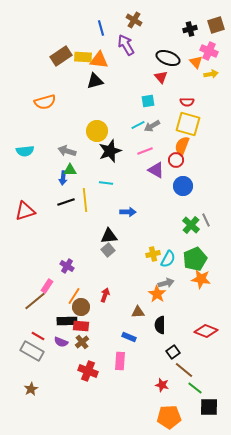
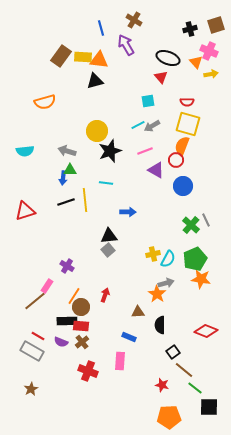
brown rectangle at (61, 56): rotated 20 degrees counterclockwise
